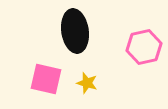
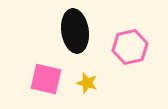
pink hexagon: moved 14 px left
